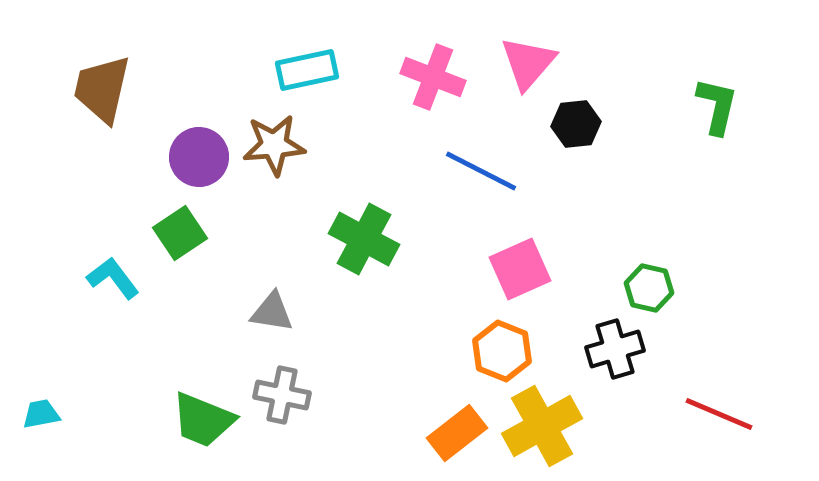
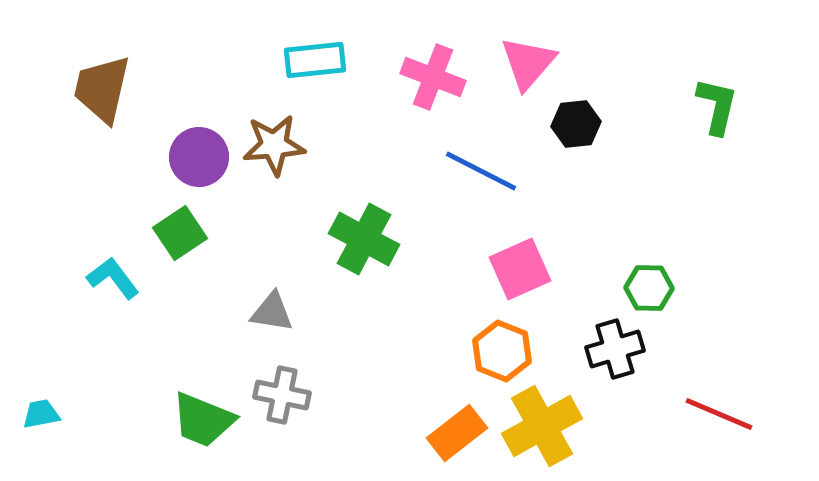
cyan rectangle: moved 8 px right, 10 px up; rotated 6 degrees clockwise
green hexagon: rotated 12 degrees counterclockwise
